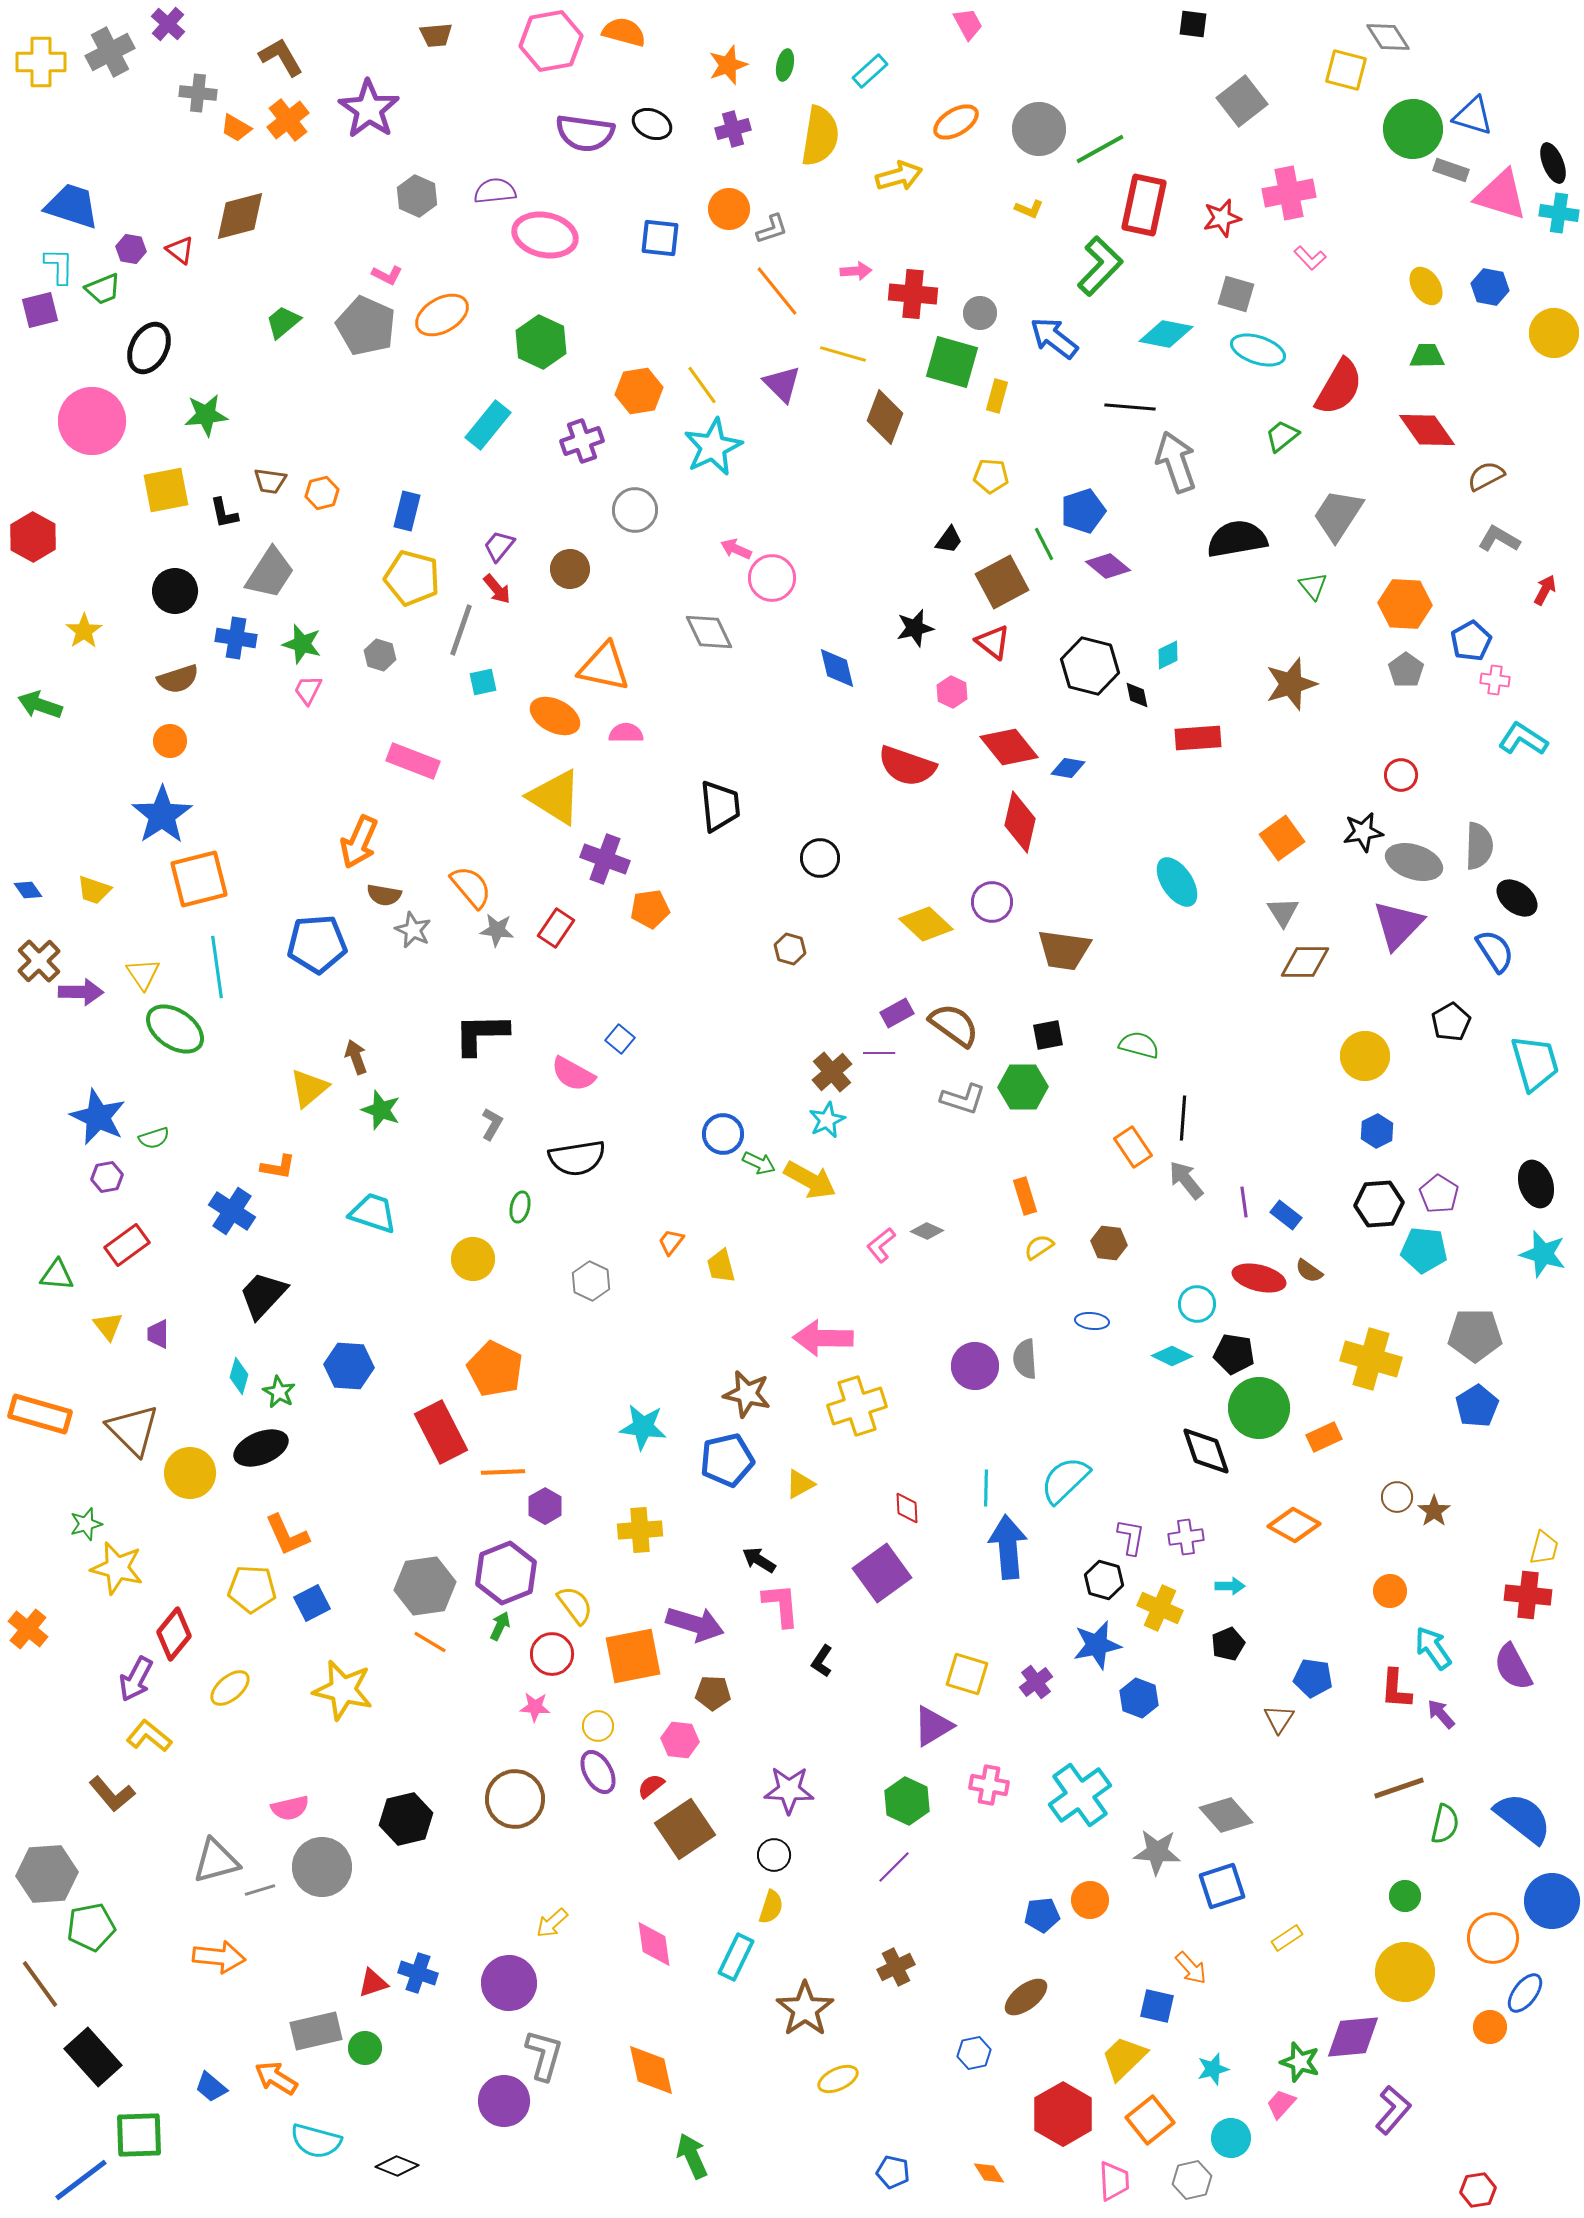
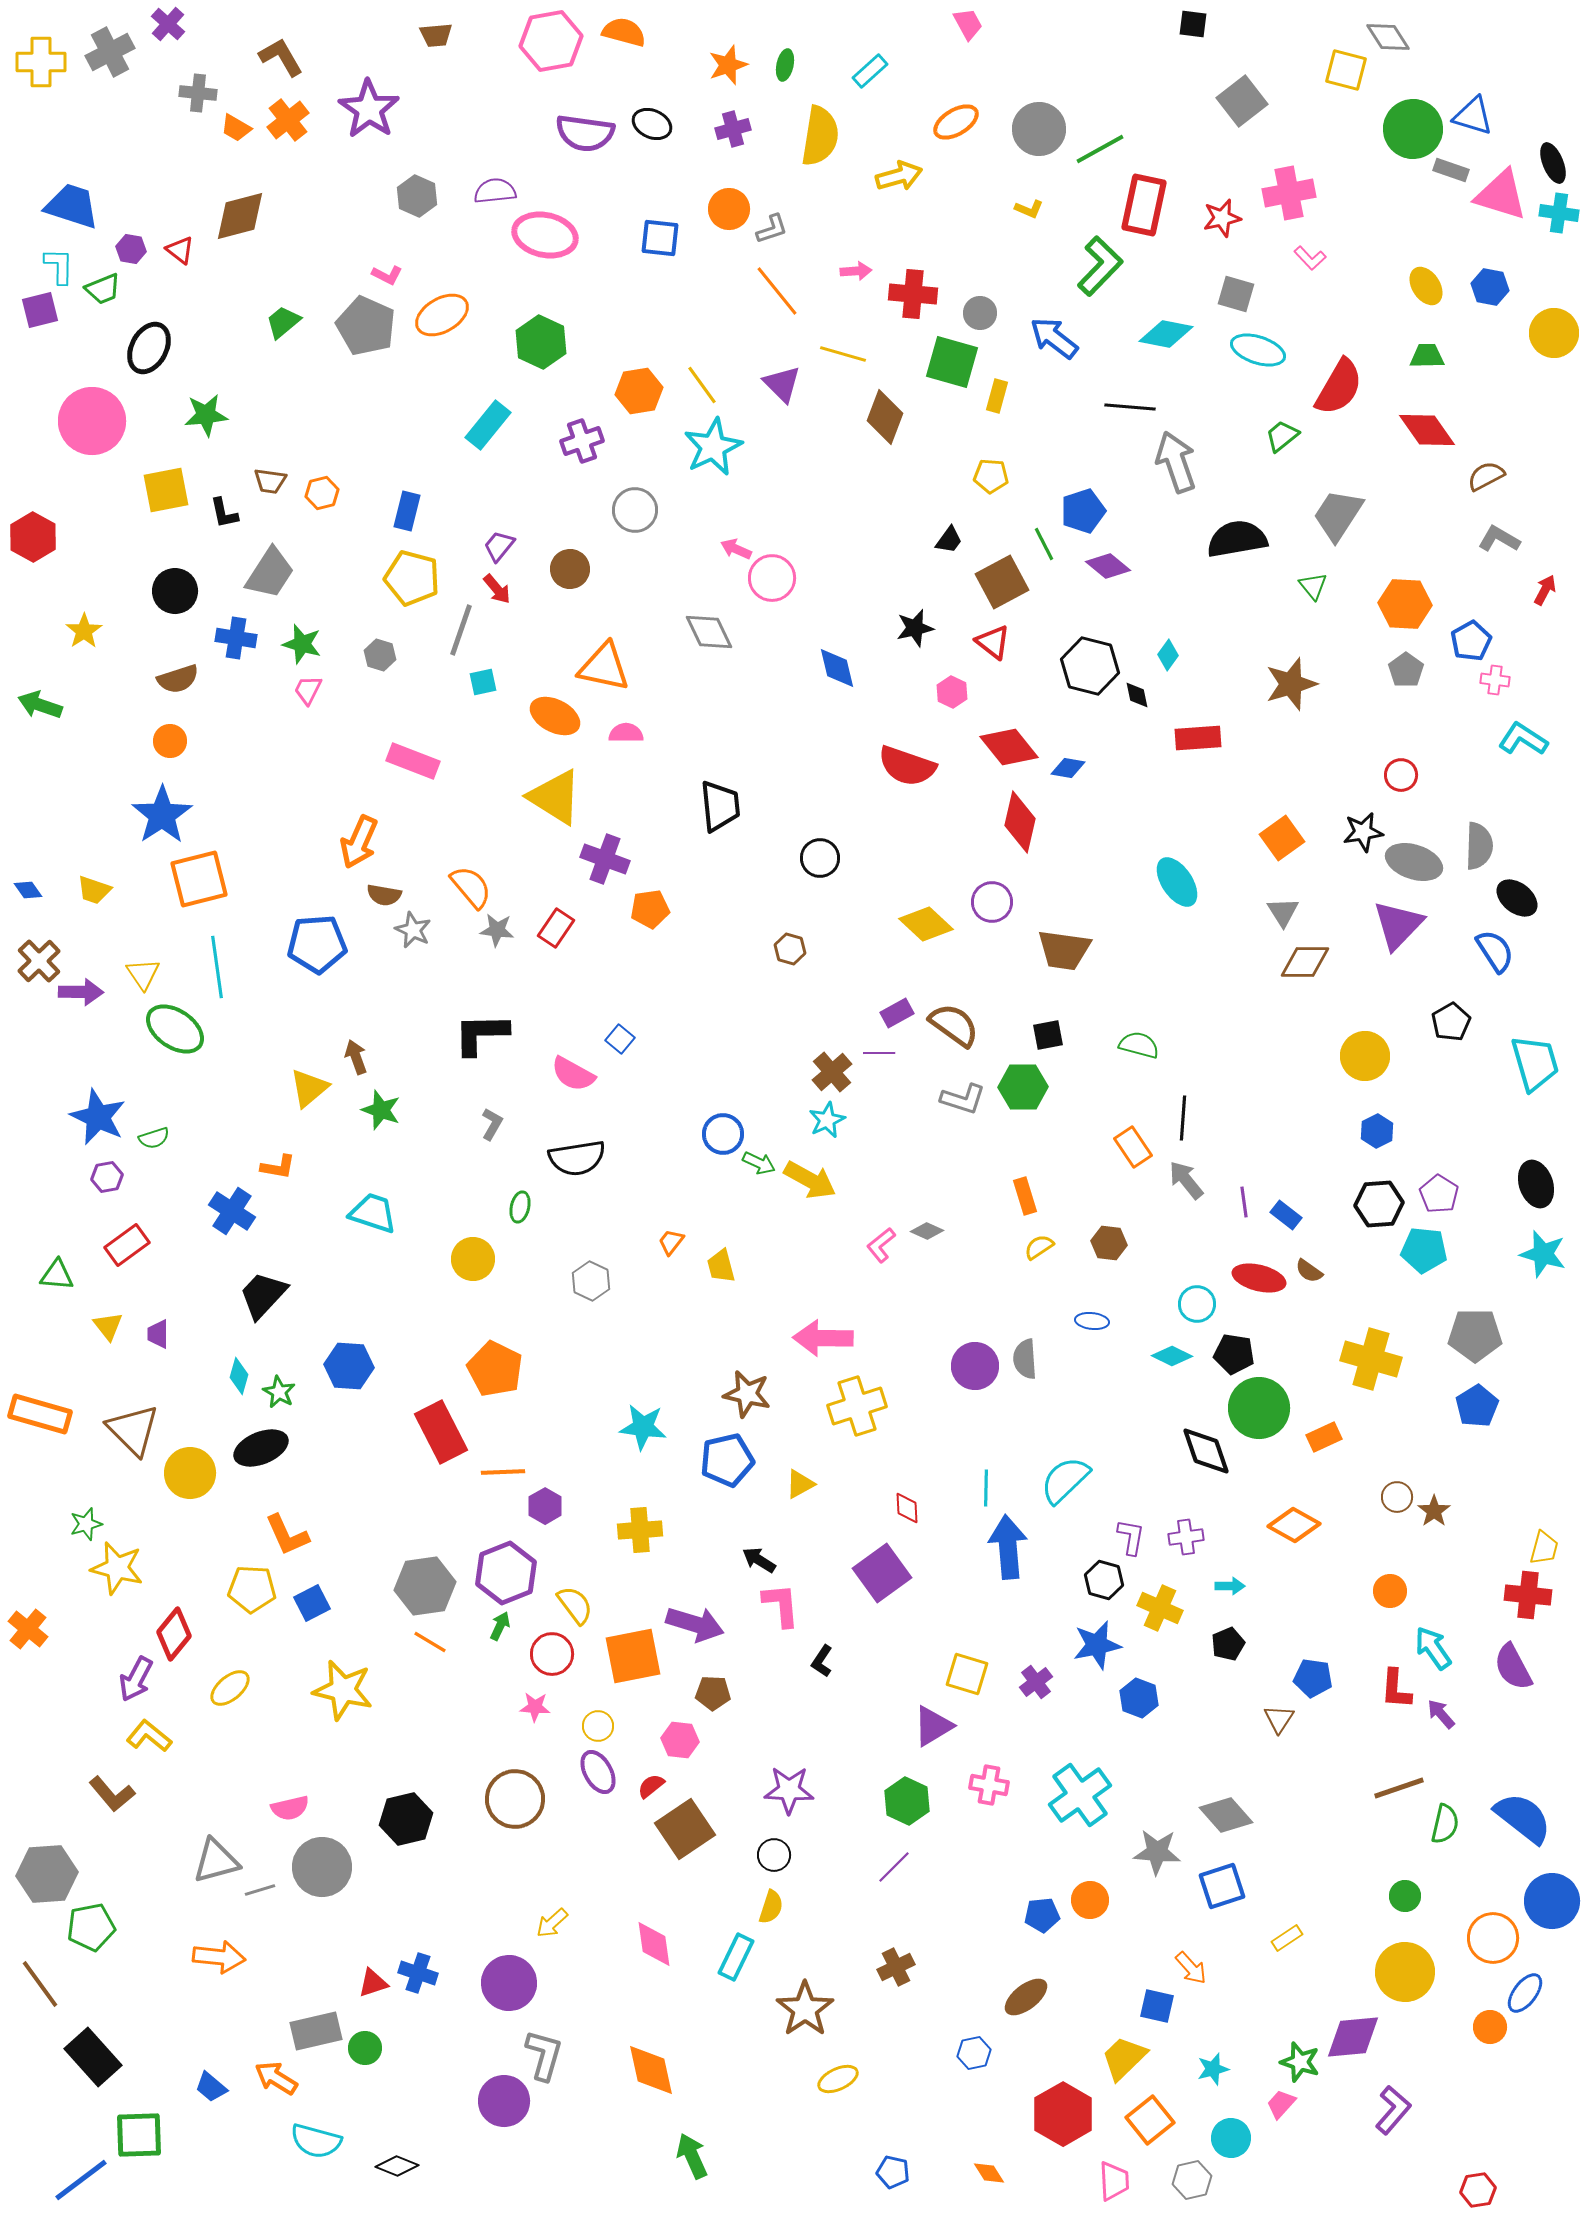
cyan diamond at (1168, 655): rotated 28 degrees counterclockwise
